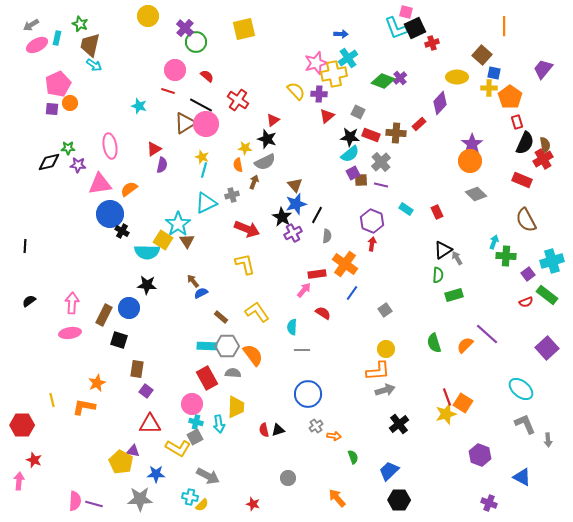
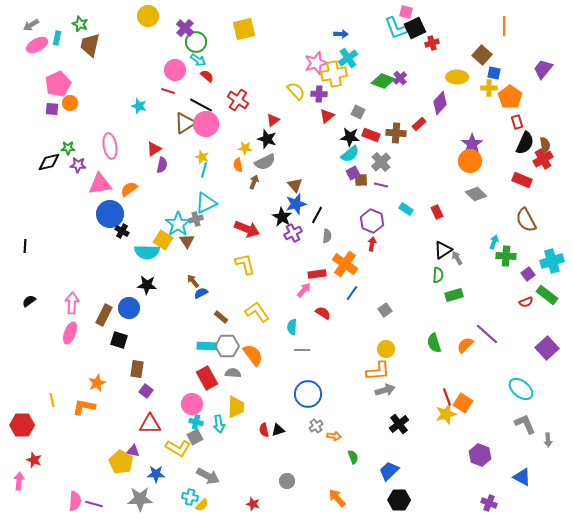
cyan arrow at (94, 65): moved 104 px right, 5 px up
gray cross at (232, 195): moved 36 px left, 24 px down
pink ellipse at (70, 333): rotated 60 degrees counterclockwise
gray circle at (288, 478): moved 1 px left, 3 px down
